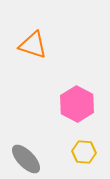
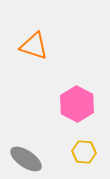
orange triangle: moved 1 px right, 1 px down
gray ellipse: rotated 12 degrees counterclockwise
